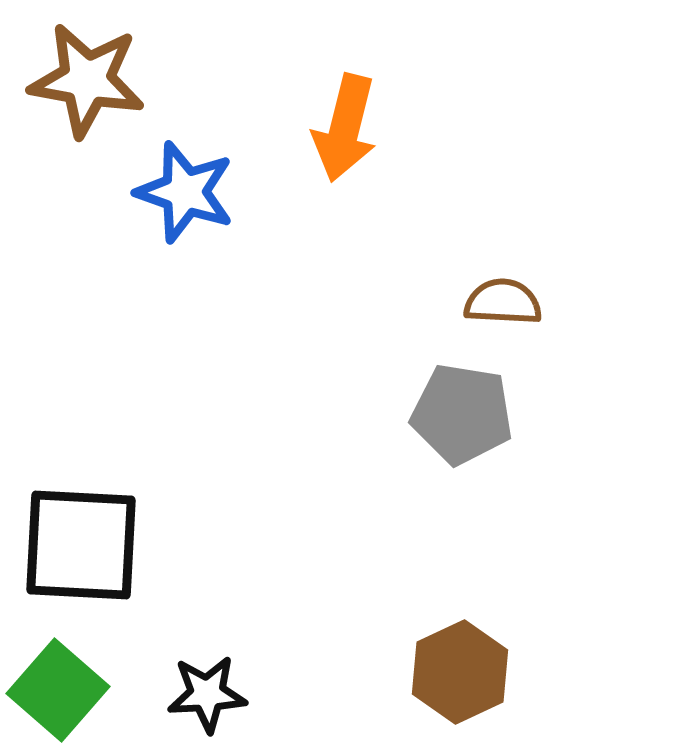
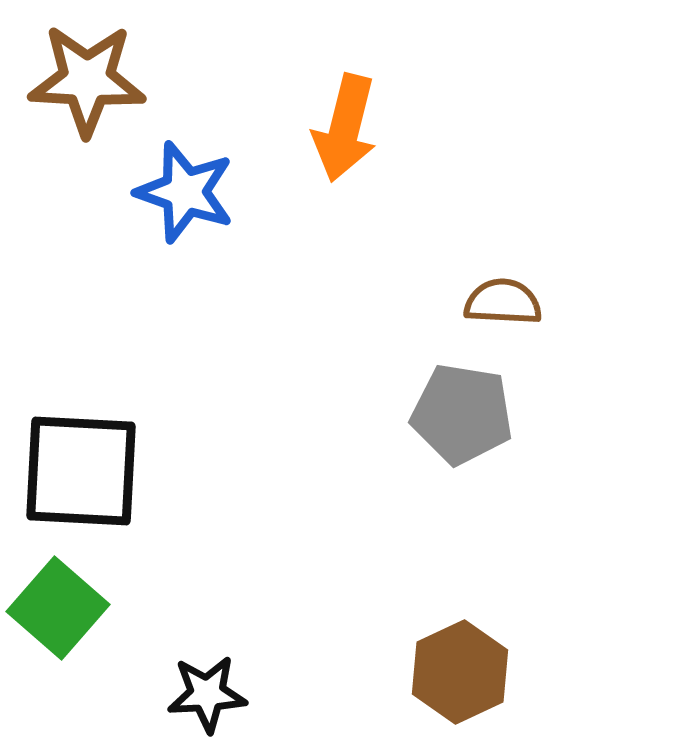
brown star: rotated 7 degrees counterclockwise
black square: moved 74 px up
green square: moved 82 px up
